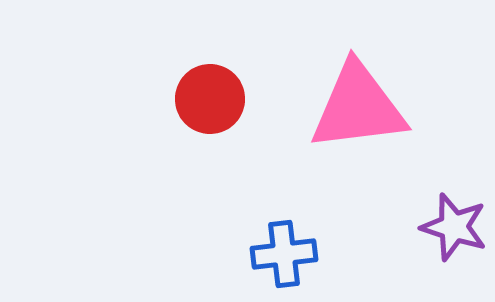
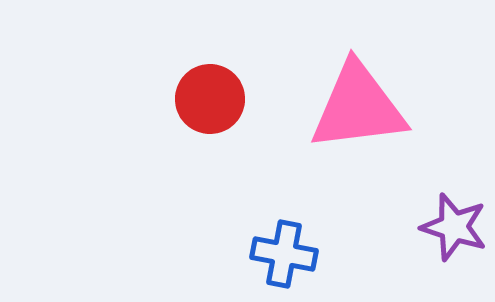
blue cross: rotated 18 degrees clockwise
